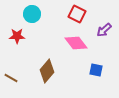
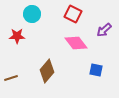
red square: moved 4 px left
brown line: rotated 48 degrees counterclockwise
